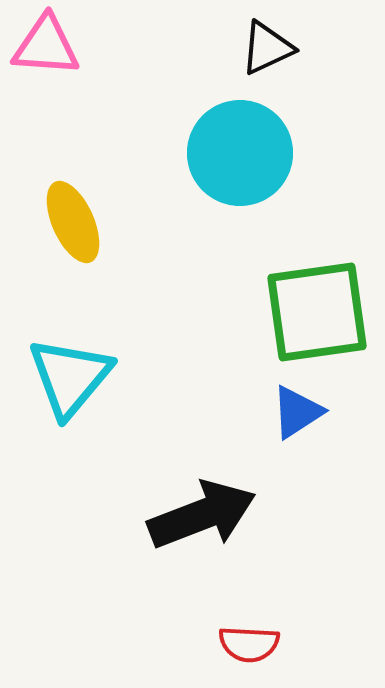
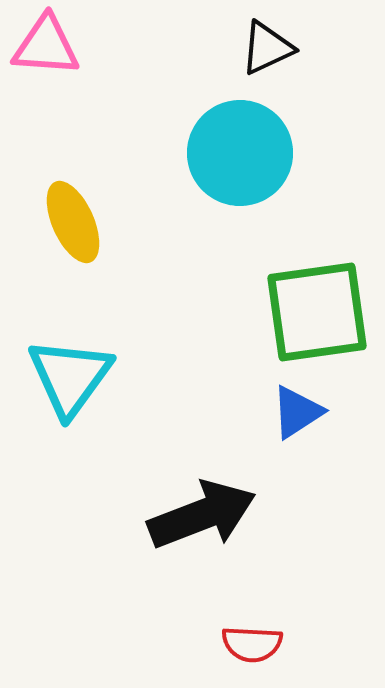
cyan triangle: rotated 4 degrees counterclockwise
red semicircle: moved 3 px right
